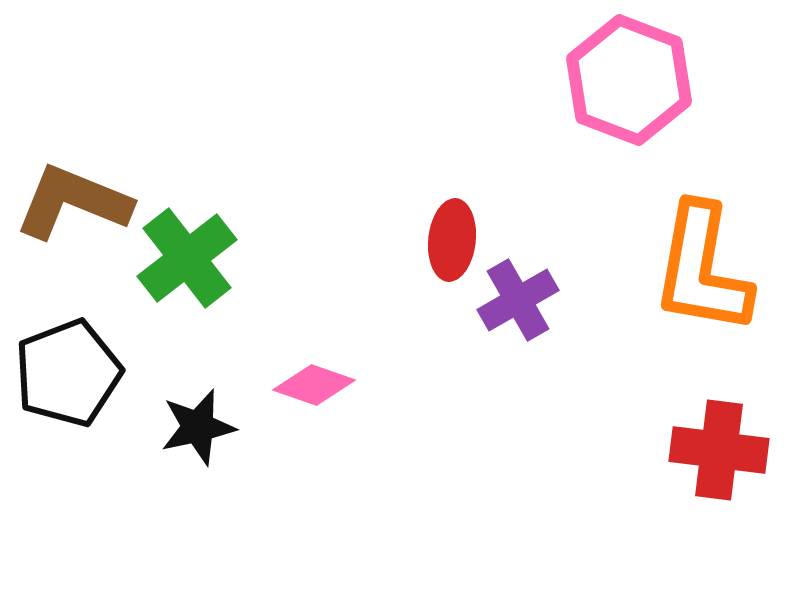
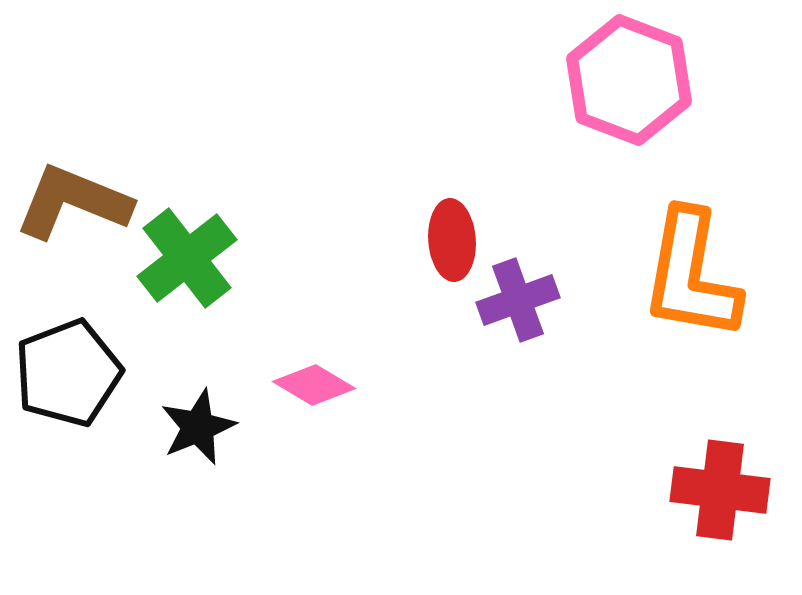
red ellipse: rotated 10 degrees counterclockwise
orange L-shape: moved 11 px left, 6 px down
purple cross: rotated 10 degrees clockwise
pink diamond: rotated 12 degrees clockwise
black star: rotated 10 degrees counterclockwise
red cross: moved 1 px right, 40 px down
